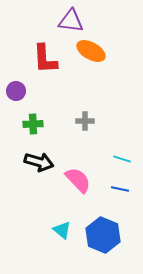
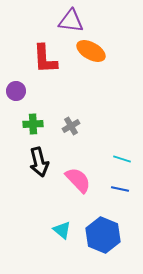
gray cross: moved 14 px left, 5 px down; rotated 30 degrees counterclockwise
black arrow: rotated 60 degrees clockwise
